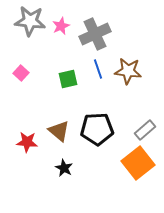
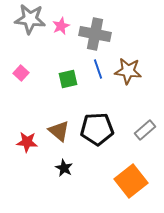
gray star: moved 2 px up
gray cross: rotated 36 degrees clockwise
orange square: moved 7 px left, 18 px down
